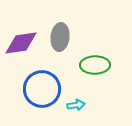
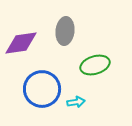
gray ellipse: moved 5 px right, 6 px up
green ellipse: rotated 16 degrees counterclockwise
cyan arrow: moved 3 px up
